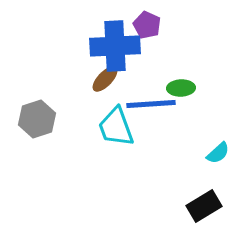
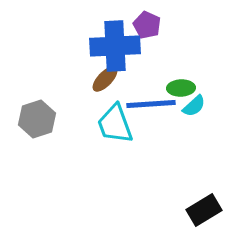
cyan trapezoid: moved 1 px left, 3 px up
cyan semicircle: moved 24 px left, 47 px up
black rectangle: moved 4 px down
